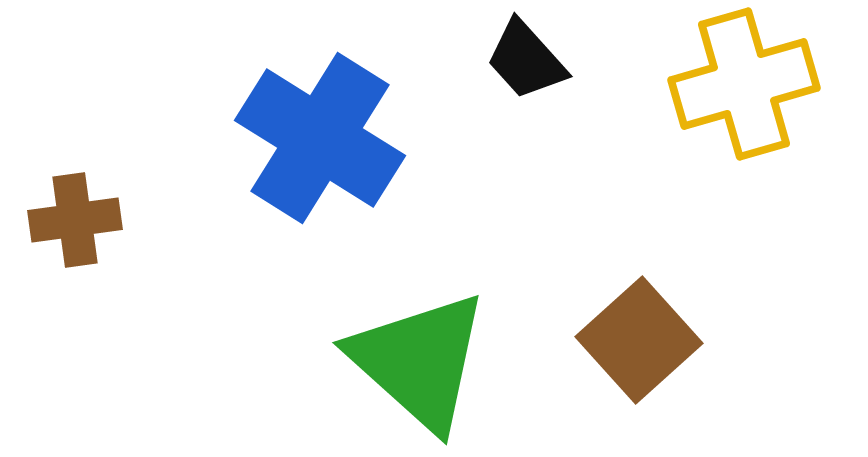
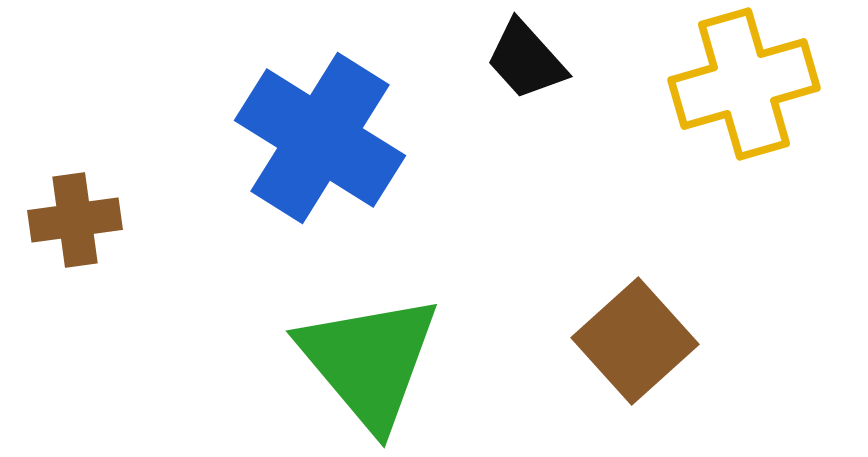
brown square: moved 4 px left, 1 px down
green triangle: moved 50 px left; rotated 8 degrees clockwise
